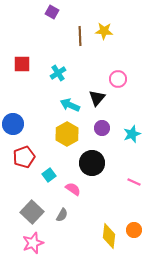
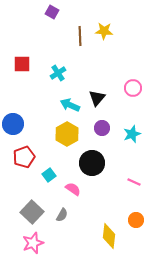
pink circle: moved 15 px right, 9 px down
orange circle: moved 2 px right, 10 px up
